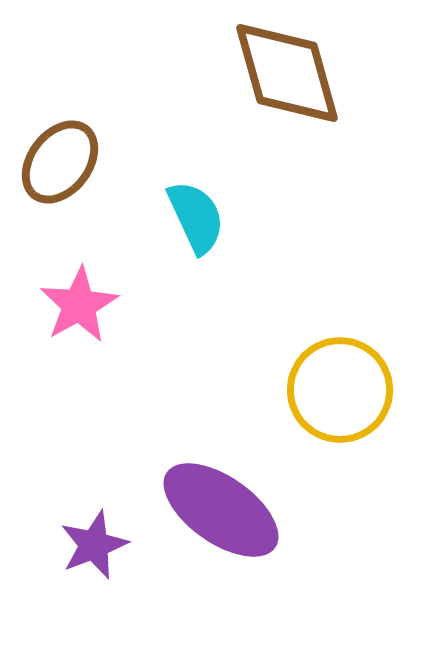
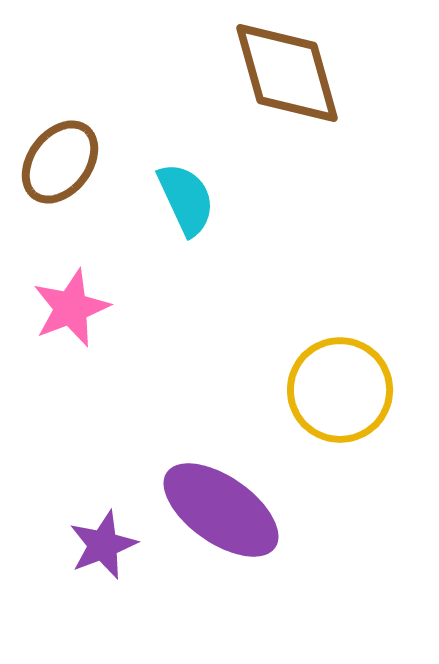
cyan semicircle: moved 10 px left, 18 px up
pink star: moved 8 px left, 3 px down; rotated 8 degrees clockwise
purple star: moved 9 px right
